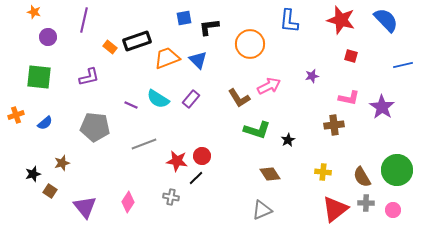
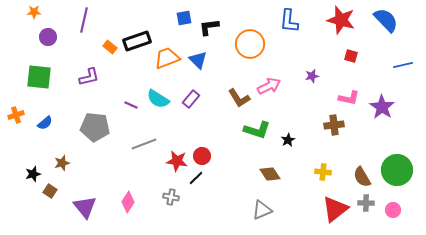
orange star at (34, 12): rotated 16 degrees counterclockwise
